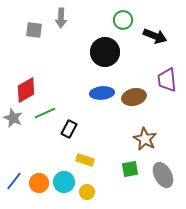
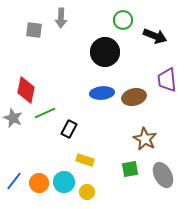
red diamond: rotated 48 degrees counterclockwise
